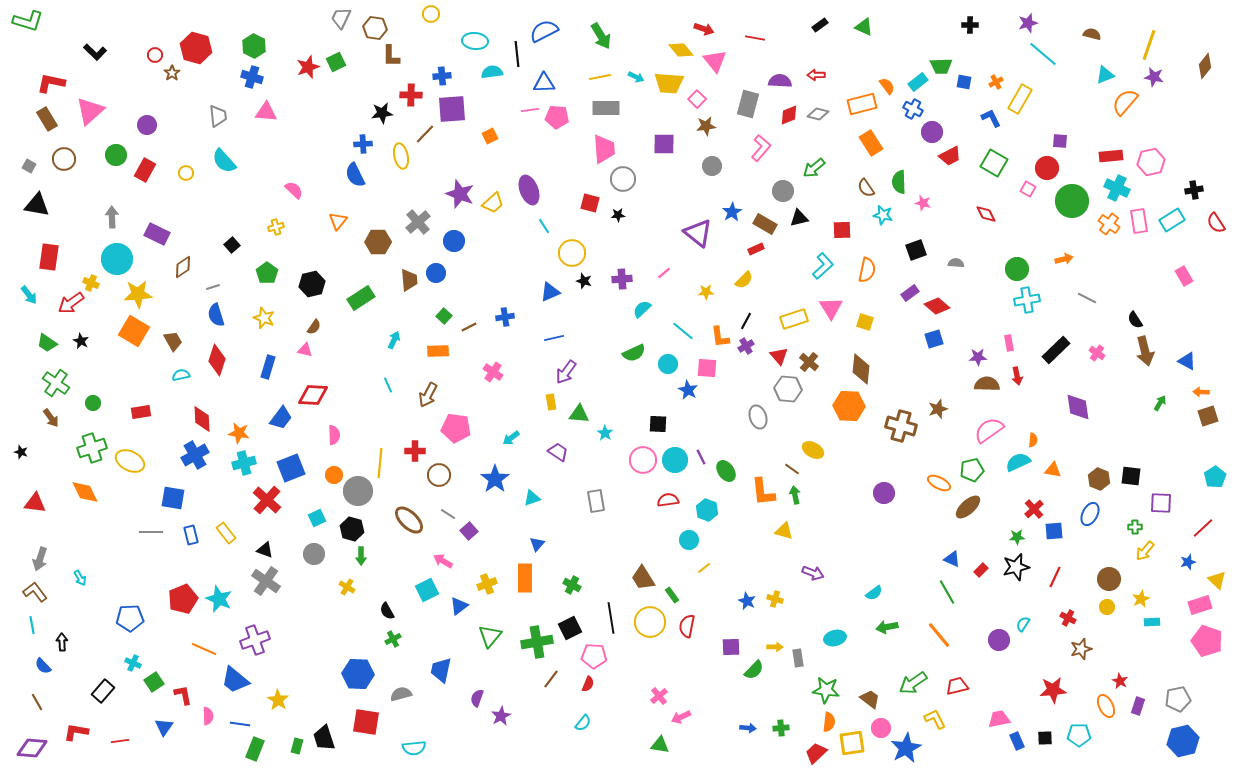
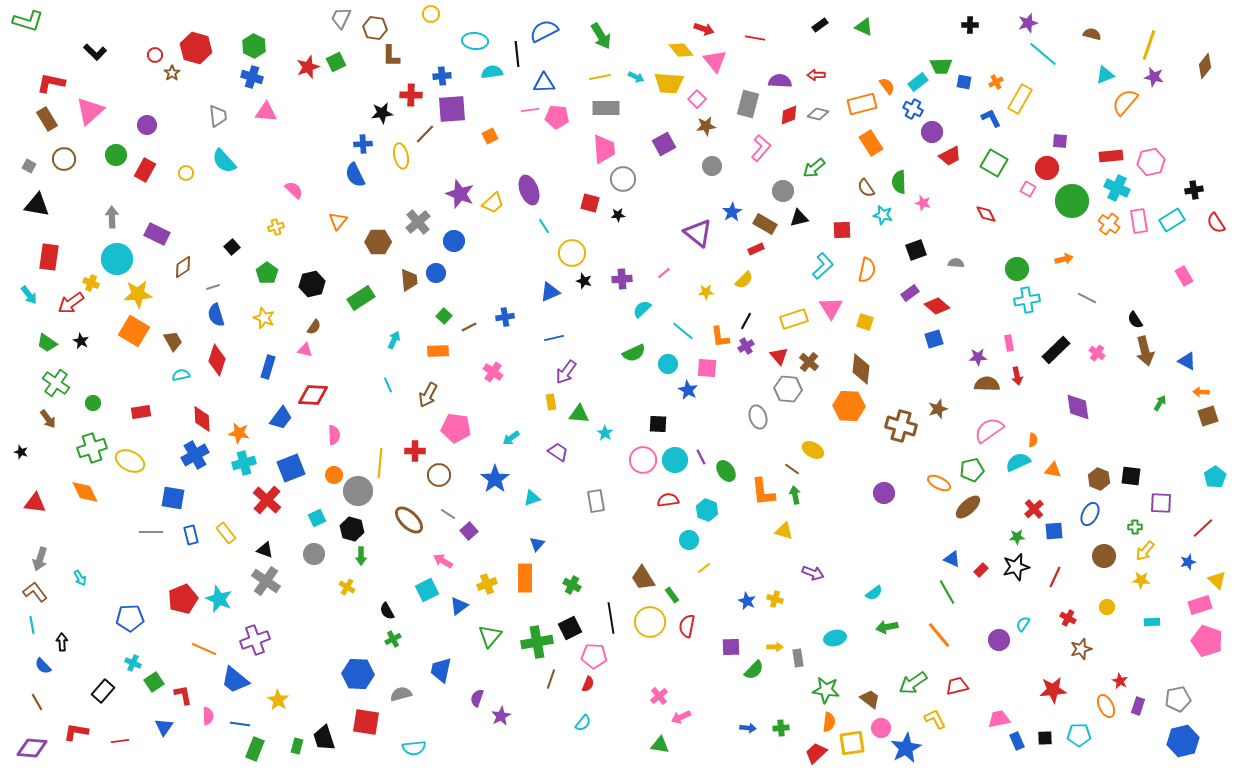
purple square at (664, 144): rotated 30 degrees counterclockwise
black square at (232, 245): moved 2 px down
brown arrow at (51, 418): moved 3 px left, 1 px down
brown circle at (1109, 579): moved 5 px left, 23 px up
yellow star at (1141, 599): moved 19 px up; rotated 30 degrees clockwise
brown line at (551, 679): rotated 18 degrees counterclockwise
